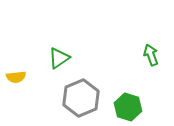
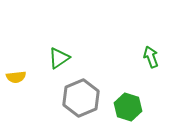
green arrow: moved 2 px down
